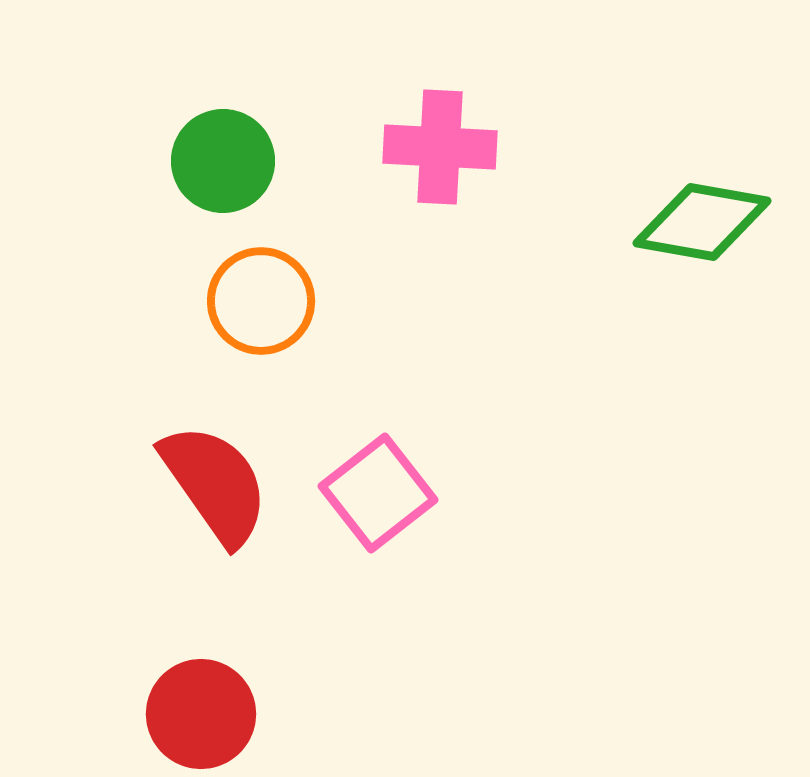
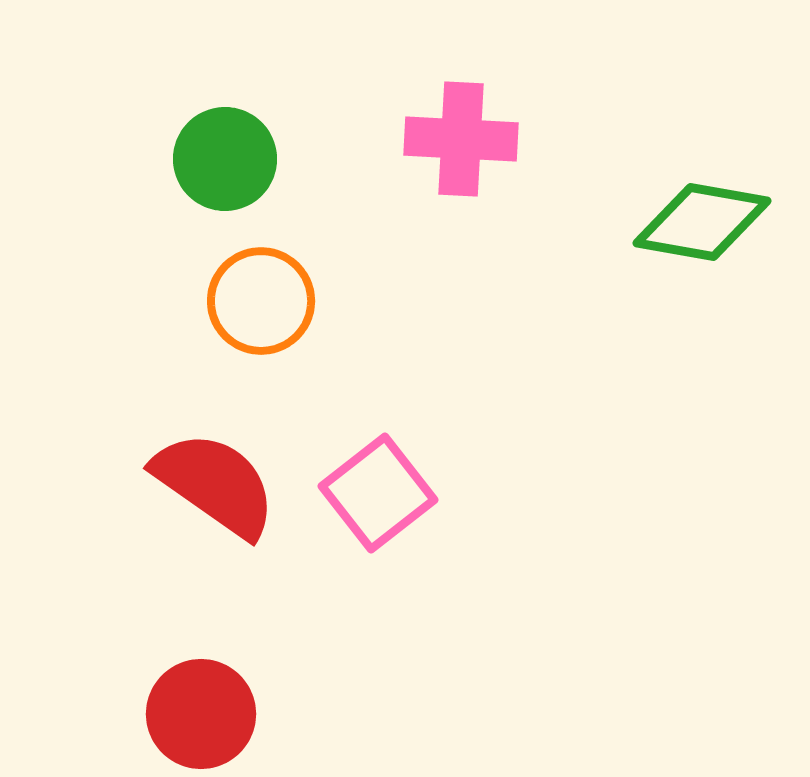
pink cross: moved 21 px right, 8 px up
green circle: moved 2 px right, 2 px up
red semicircle: rotated 20 degrees counterclockwise
